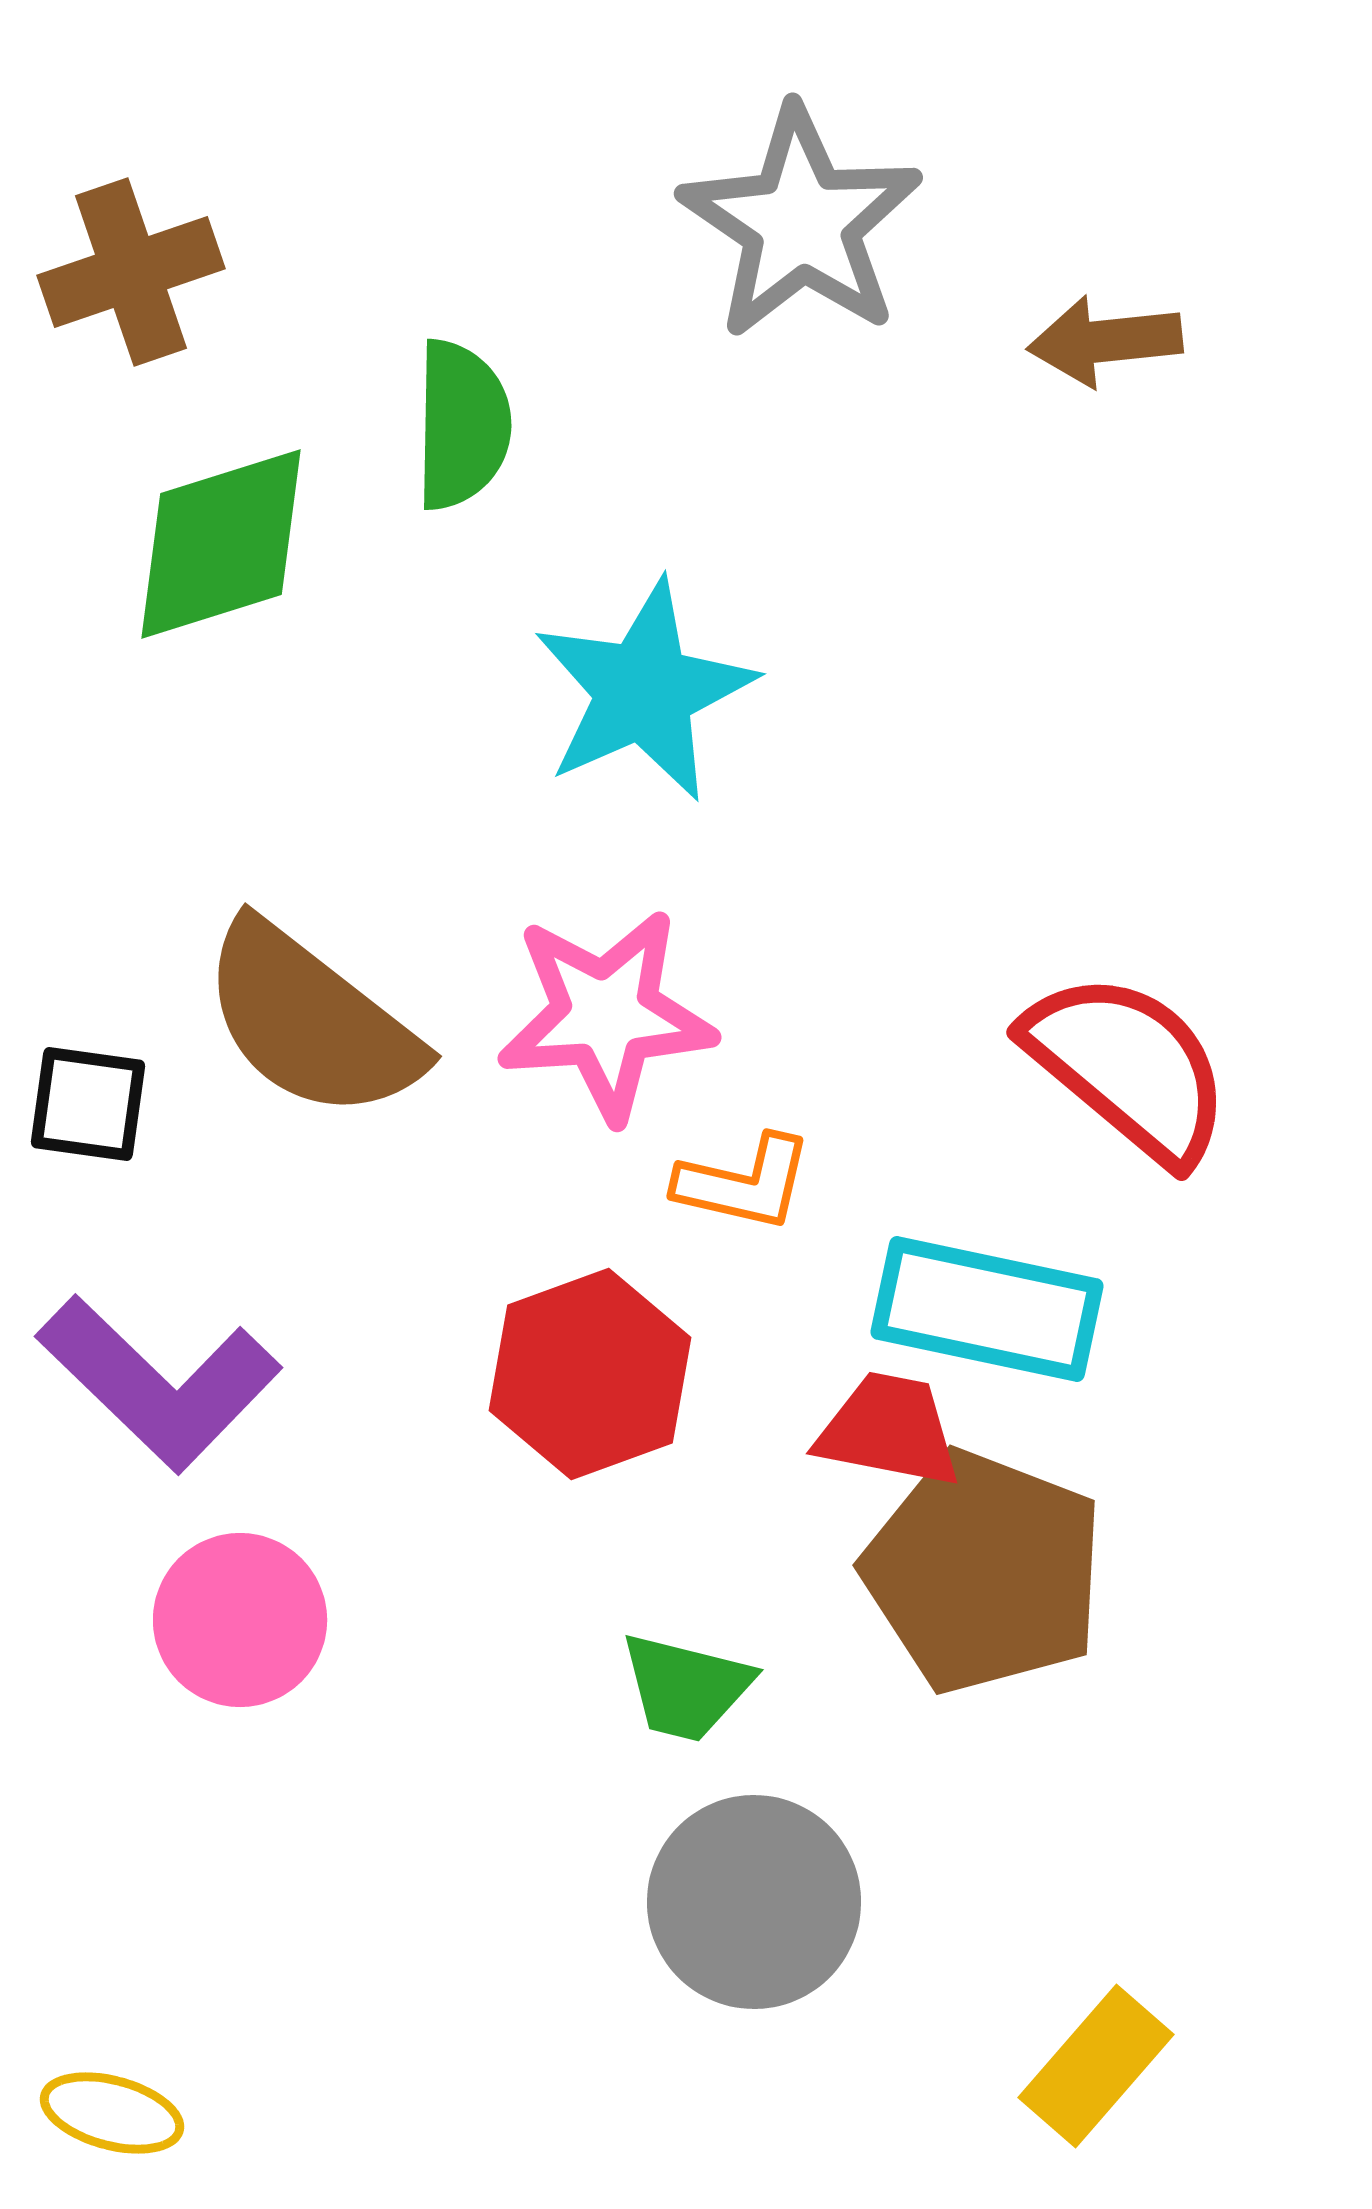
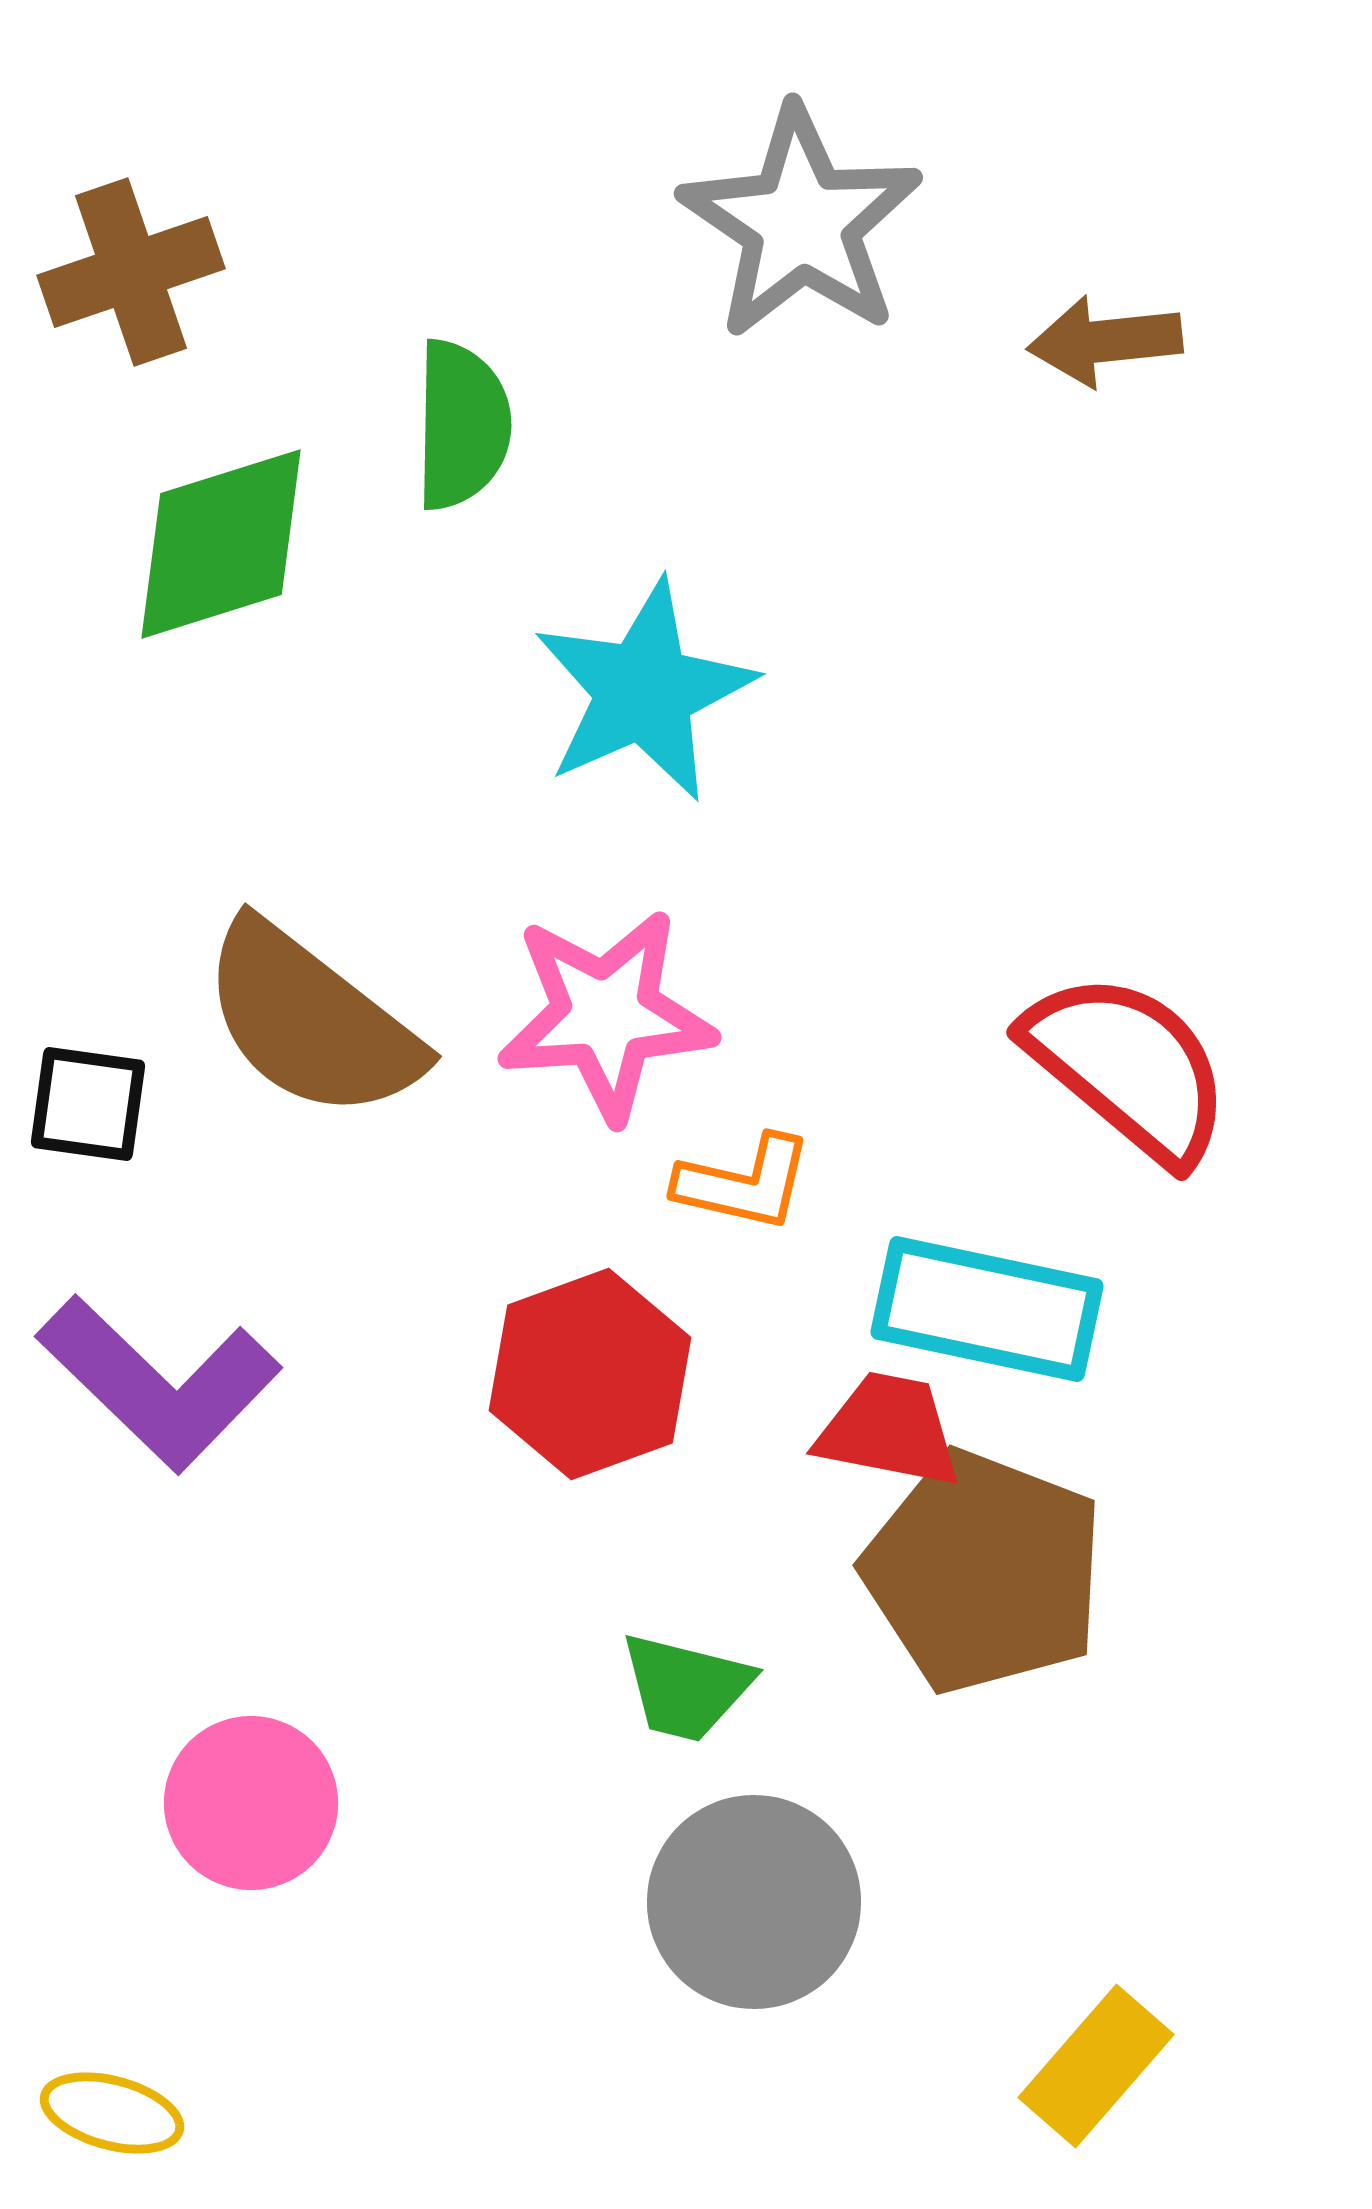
pink circle: moved 11 px right, 183 px down
